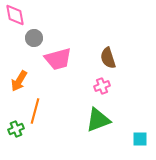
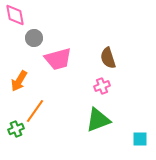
orange line: rotated 20 degrees clockwise
